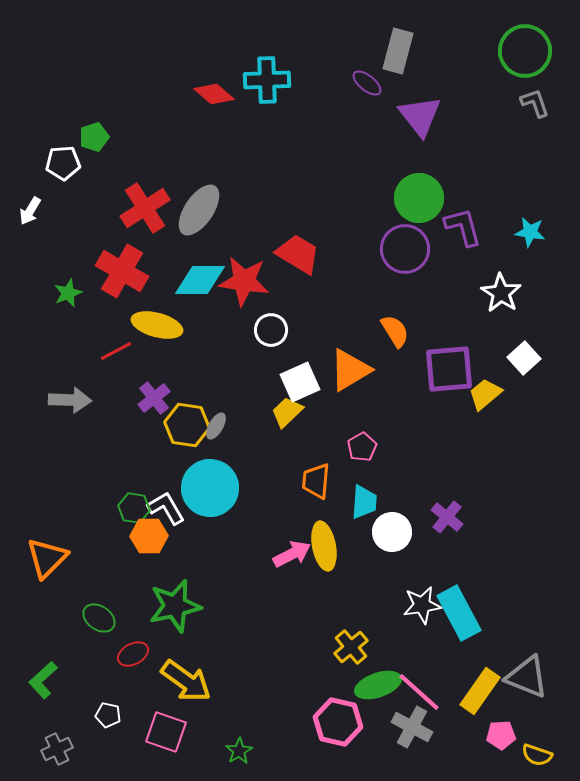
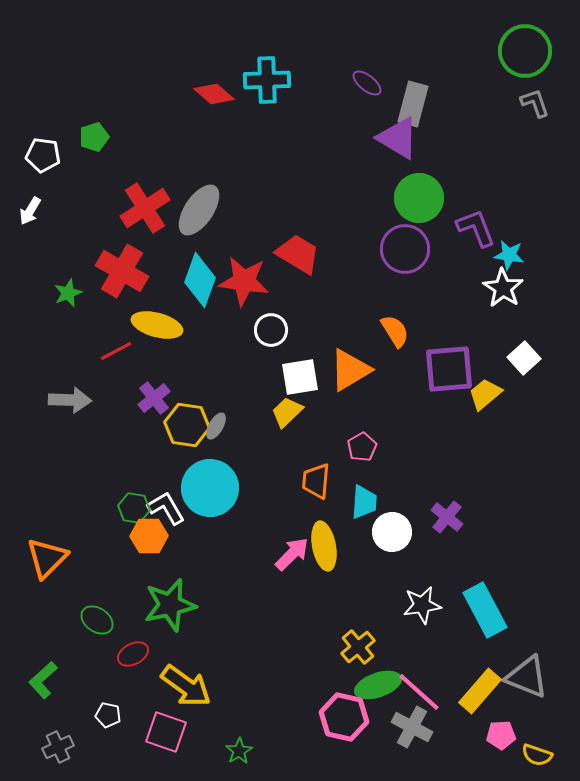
gray rectangle at (398, 51): moved 15 px right, 53 px down
purple triangle at (420, 116): moved 22 px left, 22 px down; rotated 21 degrees counterclockwise
white pentagon at (63, 163): moved 20 px left, 8 px up; rotated 12 degrees clockwise
purple L-shape at (463, 227): moved 13 px right, 1 px down; rotated 6 degrees counterclockwise
cyan star at (530, 232): moved 21 px left, 23 px down
cyan diamond at (200, 280): rotated 70 degrees counterclockwise
white star at (501, 293): moved 2 px right, 5 px up
white square at (300, 382): moved 5 px up; rotated 15 degrees clockwise
pink arrow at (292, 554): rotated 18 degrees counterclockwise
green star at (175, 606): moved 5 px left, 1 px up
cyan rectangle at (459, 613): moved 26 px right, 3 px up
green ellipse at (99, 618): moved 2 px left, 2 px down
yellow cross at (351, 647): moved 7 px right
yellow arrow at (186, 681): moved 5 px down
yellow rectangle at (480, 691): rotated 6 degrees clockwise
pink hexagon at (338, 722): moved 6 px right, 5 px up
gray cross at (57, 749): moved 1 px right, 2 px up
